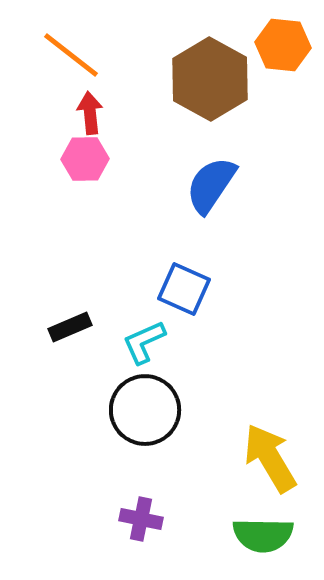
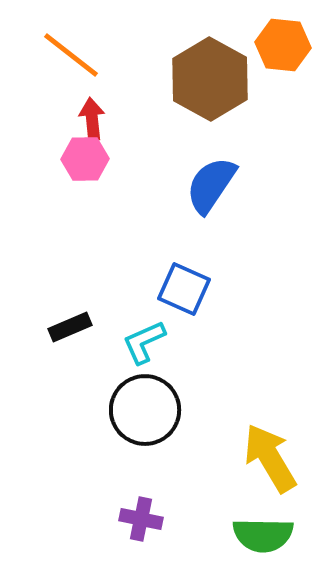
red arrow: moved 2 px right, 6 px down
